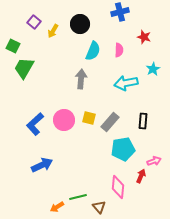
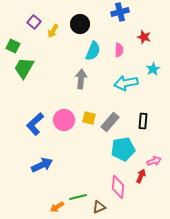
brown triangle: rotated 48 degrees clockwise
